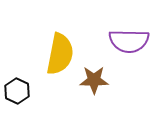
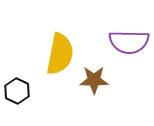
purple semicircle: moved 1 px down
